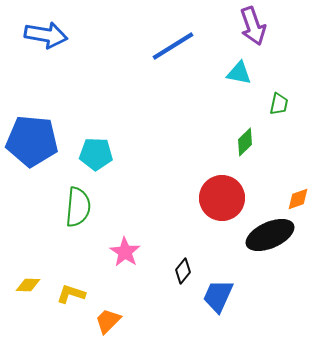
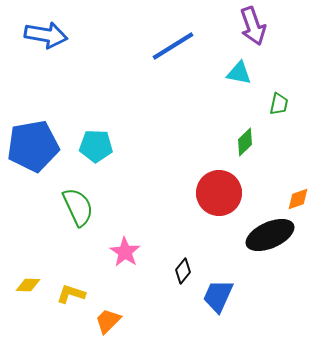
blue pentagon: moved 1 px right, 5 px down; rotated 15 degrees counterclockwise
cyan pentagon: moved 8 px up
red circle: moved 3 px left, 5 px up
green semicircle: rotated 30 degrees counterclockwise
